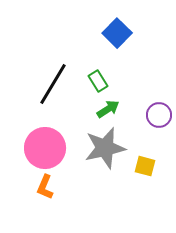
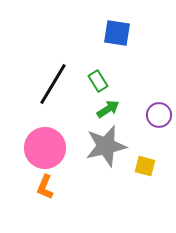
blue square: rotated 36 degrees counterclockwise
gray star: moved 1 px right, 2 px up
